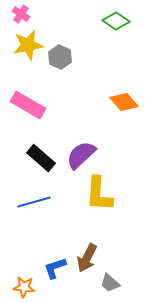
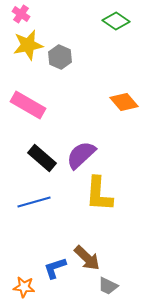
black rectangle: moved 1 px right
brown arrow: rotated 72 degrees counterclockwise
gray trapezoid: moved 2 px left, 3 px down; rotated 15 degrees counterclockwise
